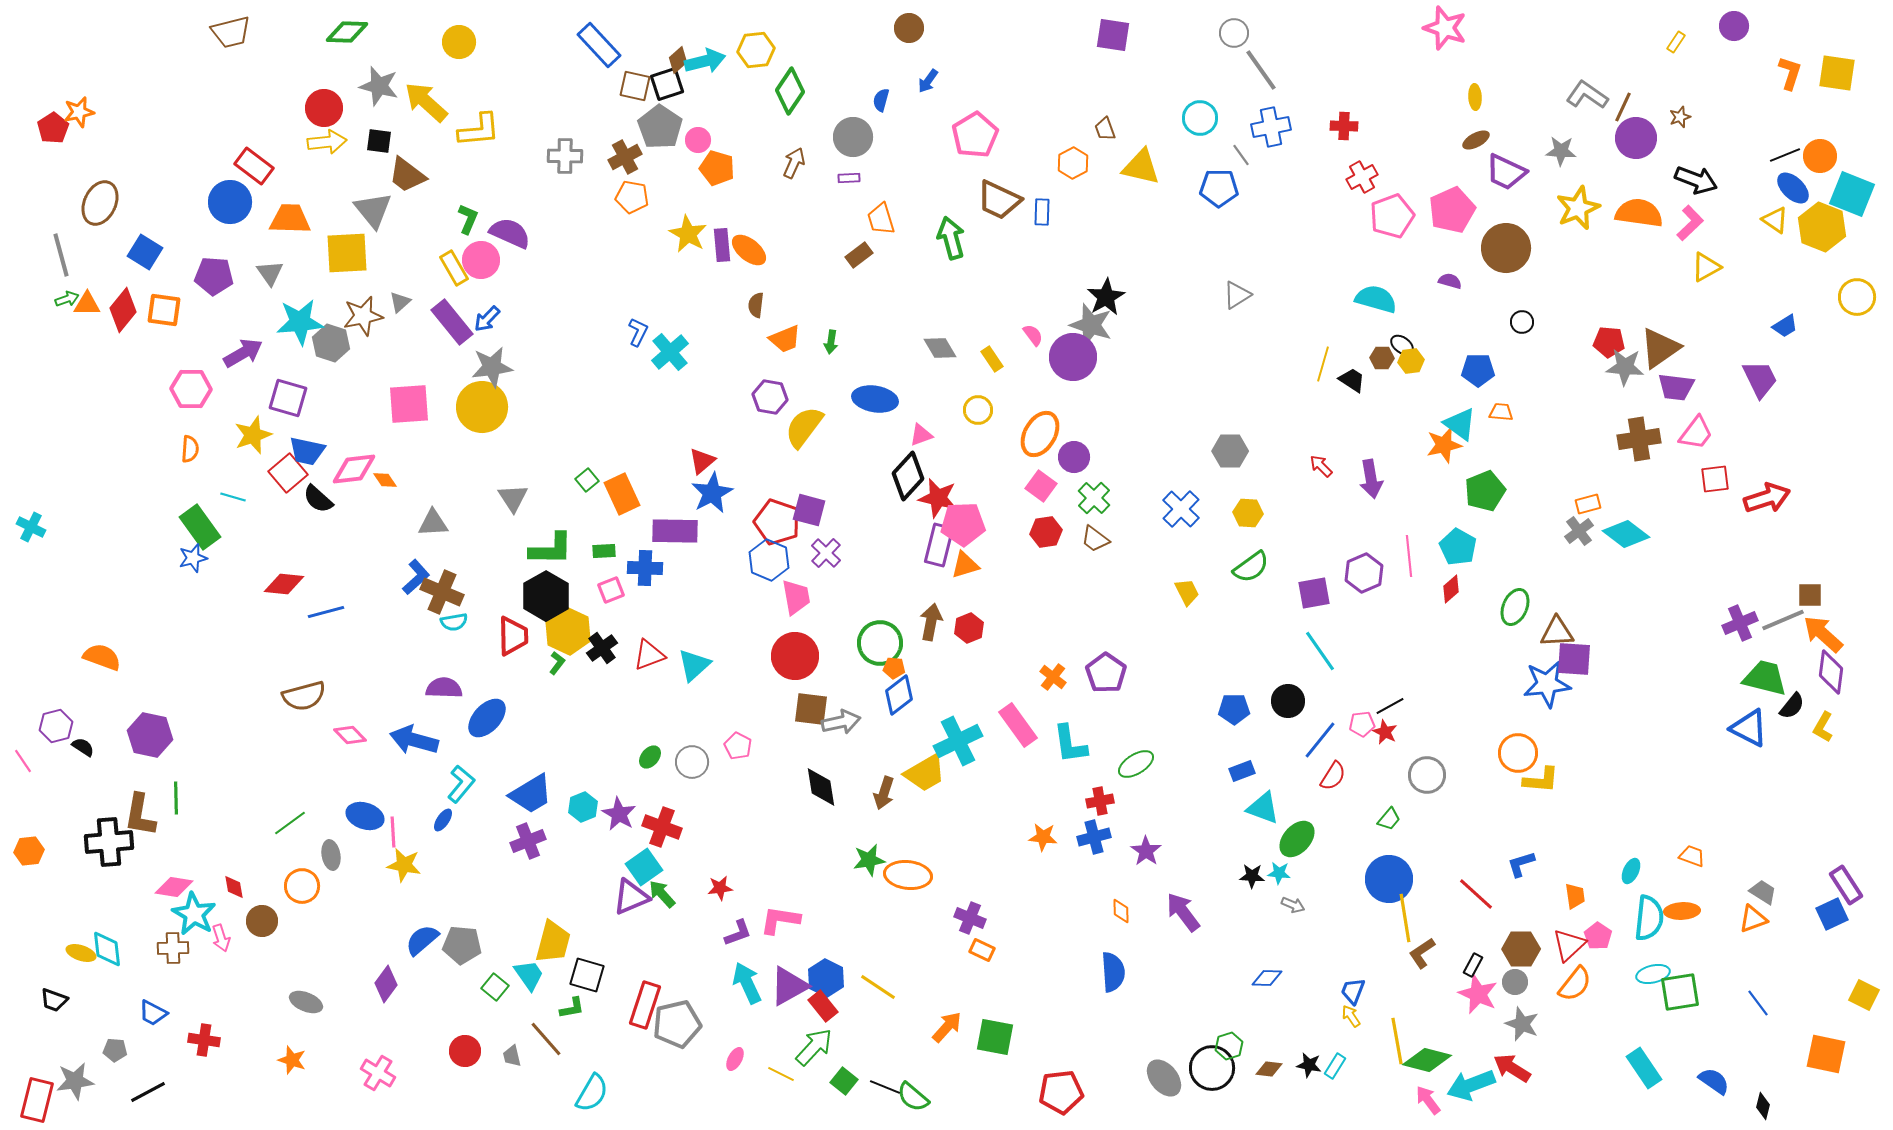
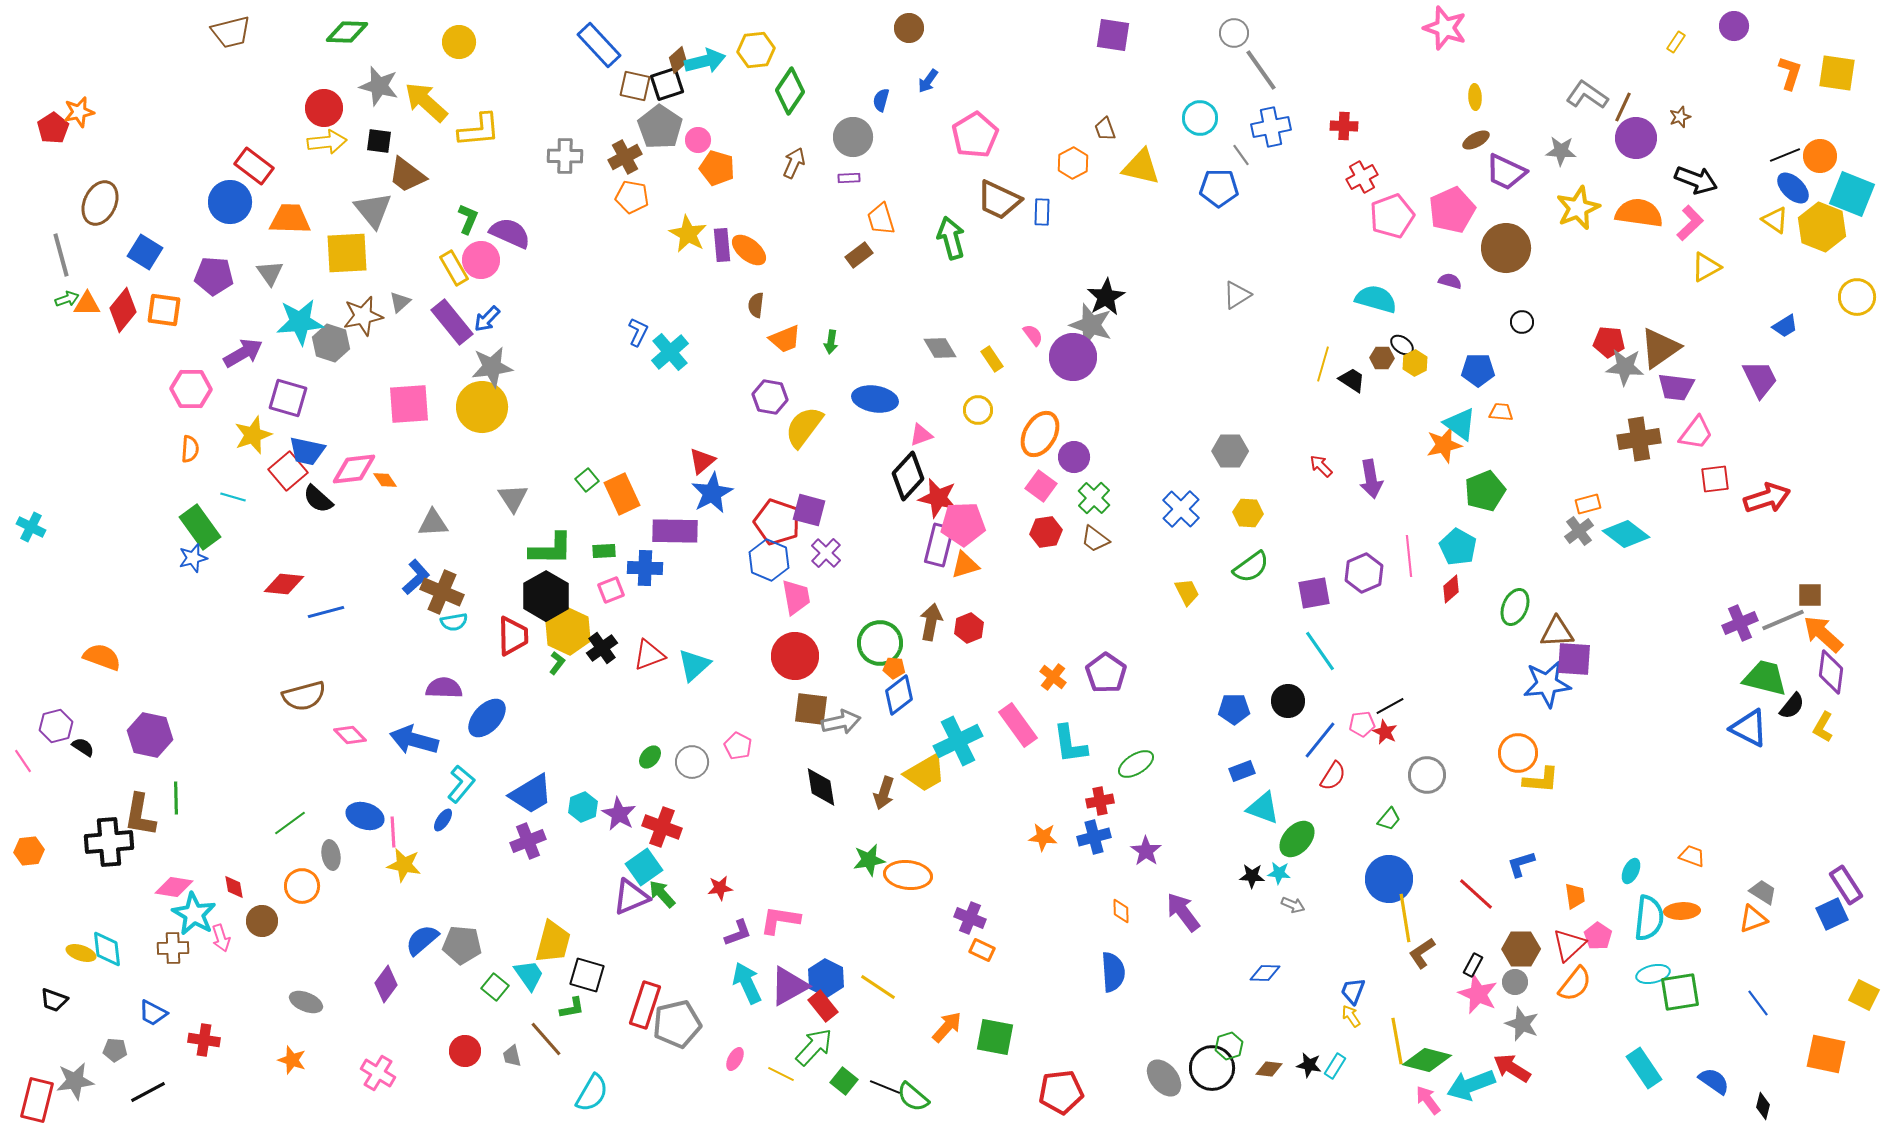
yellow hexagon at (1411, 361): moved 4 px right, 2 px down; rotated 20 degrees counterclockwise
red square at (288, 473): moved 2 px up
blue diamond at (1267, 978): moved 2 px left, 5 px up
